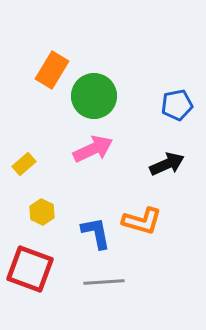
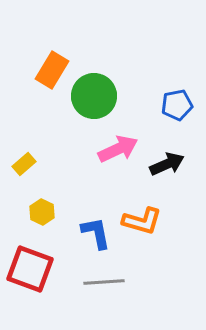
pink arrow: moved 25 px right
